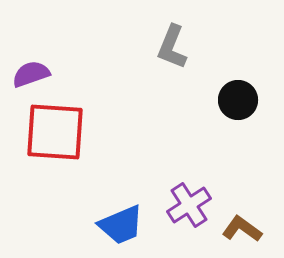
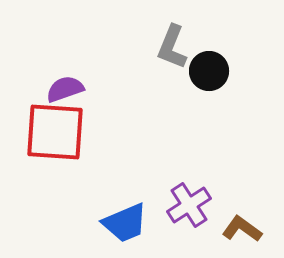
purple semicircle: moved 34 px right, 15 px down
black circle: moved 29 px left, 29 px up
blue trapezoid: moved 4 px right, 2 px up
